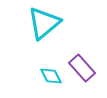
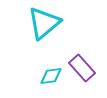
cyan diamond: rotated 70 degrees counterclockwise
